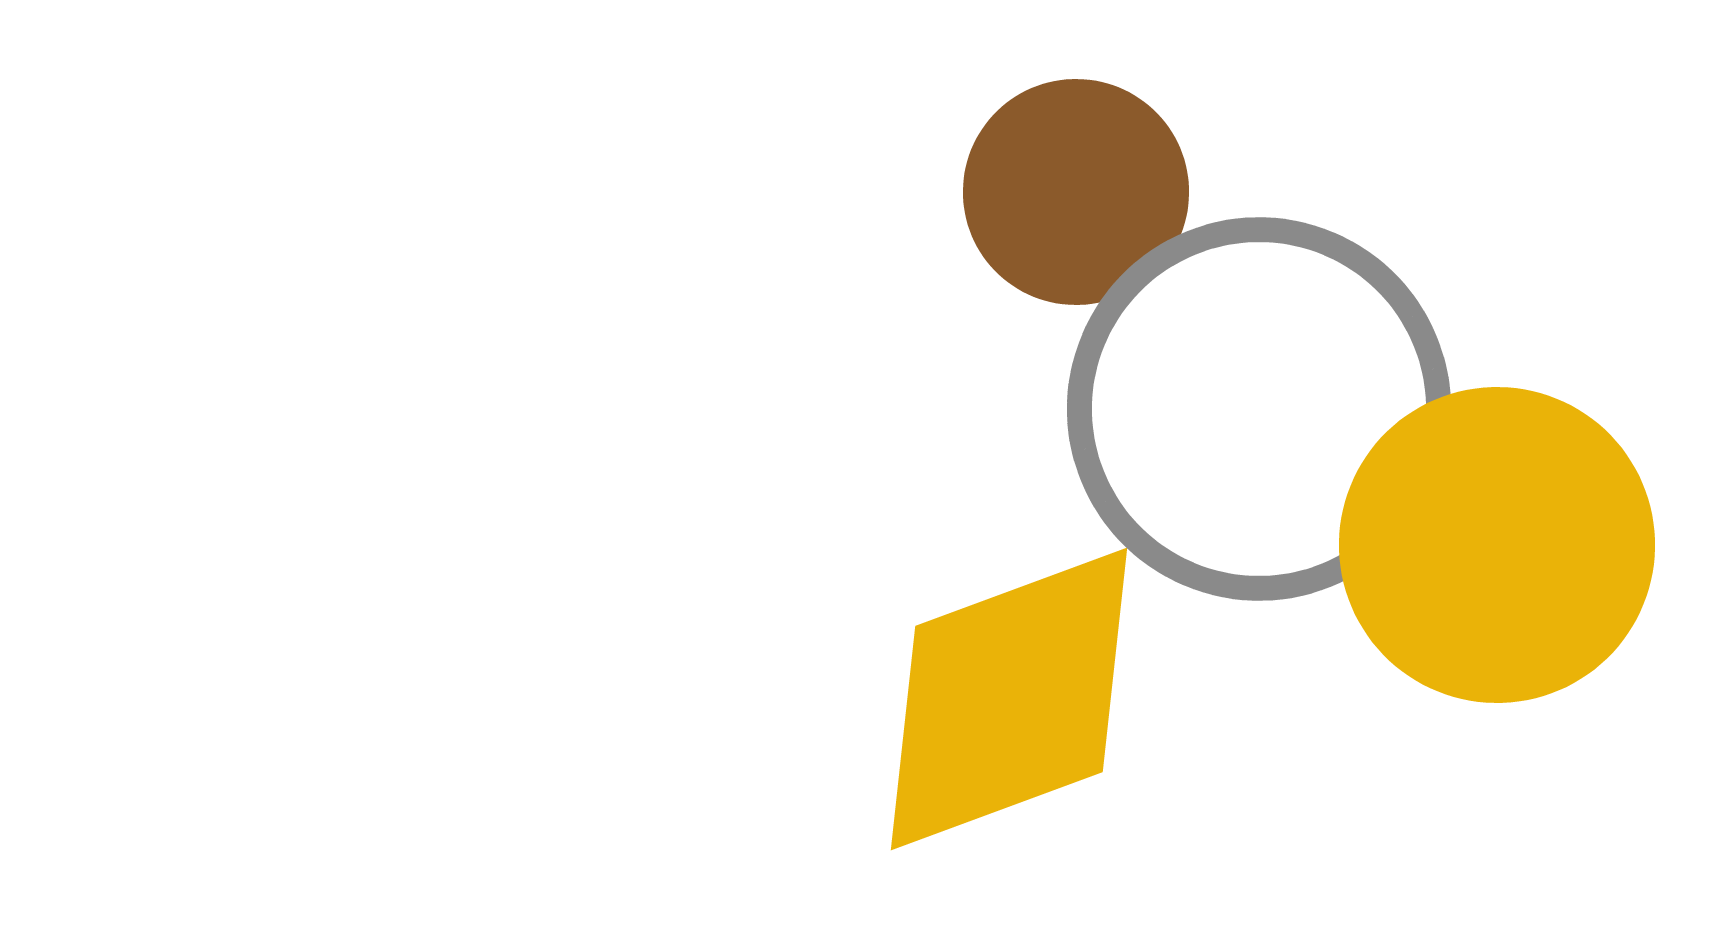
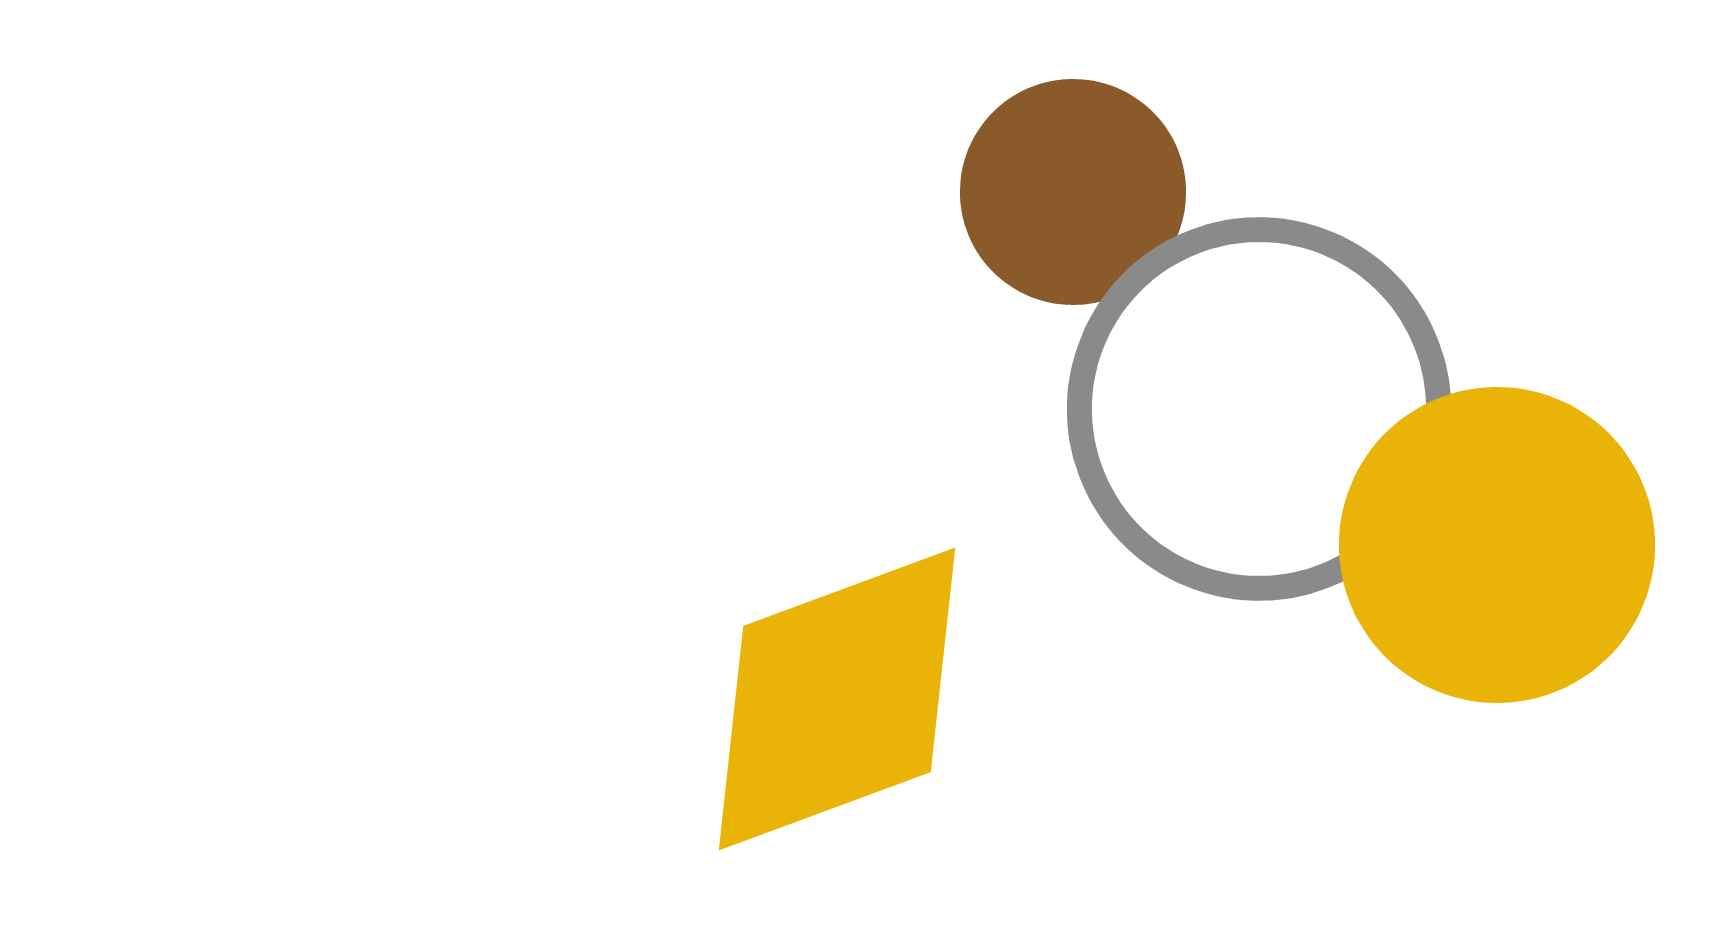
brown circle: moved 3 px left
yellow diamond: moved 172 px left
